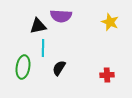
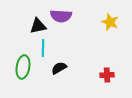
black semicircle: rotated 28 degrees clockwise
